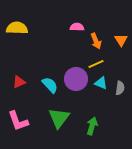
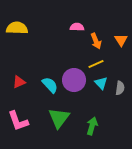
purple circle: moved 2 px left, 1 px down
cyan triangle: rotated 24 degrees clockwise
